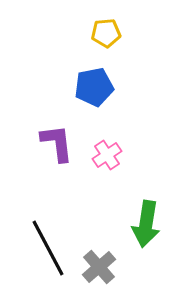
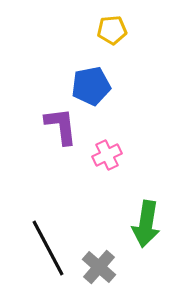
yellow pentagon: moved 6 px right, 3 px up
blue pentagon: moved 3 px left, 1 px up
purple L-shape: moved 4 px right, 17 px up
pink cross: rotated 8 degrees clockwise
gray cross: rotated 8 degrees counterclockwise
